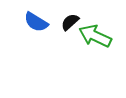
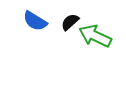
blue semicircle: moved 1 px left, 1 px up
